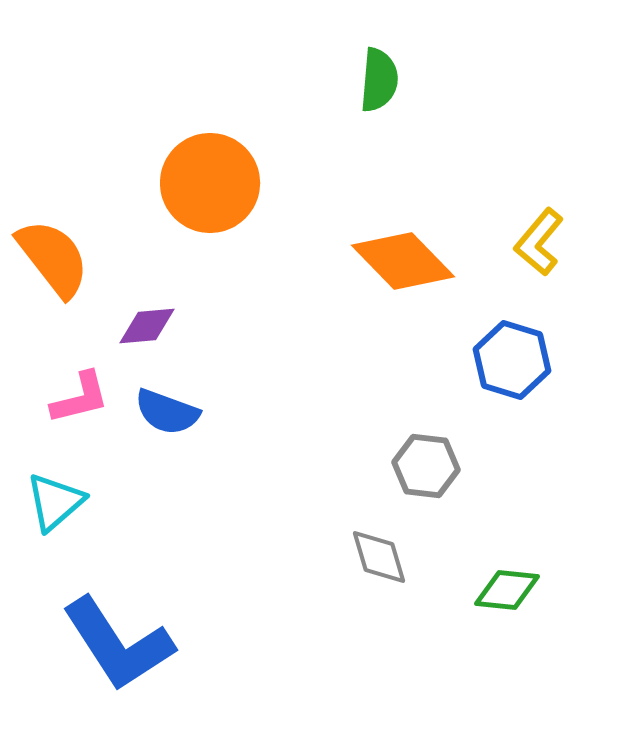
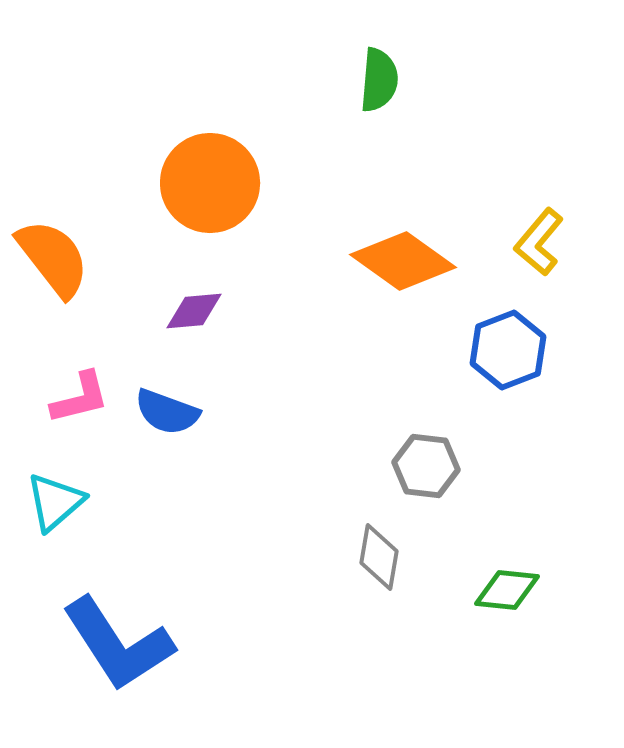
orange diamond: rotated 10 degrees counterclockwise
purple diamond: moved 47 px right, 15 px up
blue hexagon: moved 4 px left, 10 px up; rotated 22 degrees clockwise
gray diamond: rotated 26 degrees clockwise
